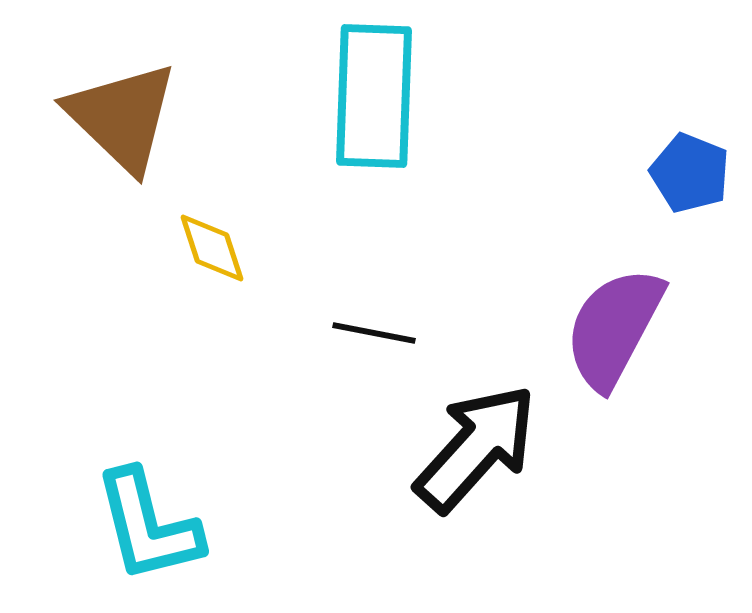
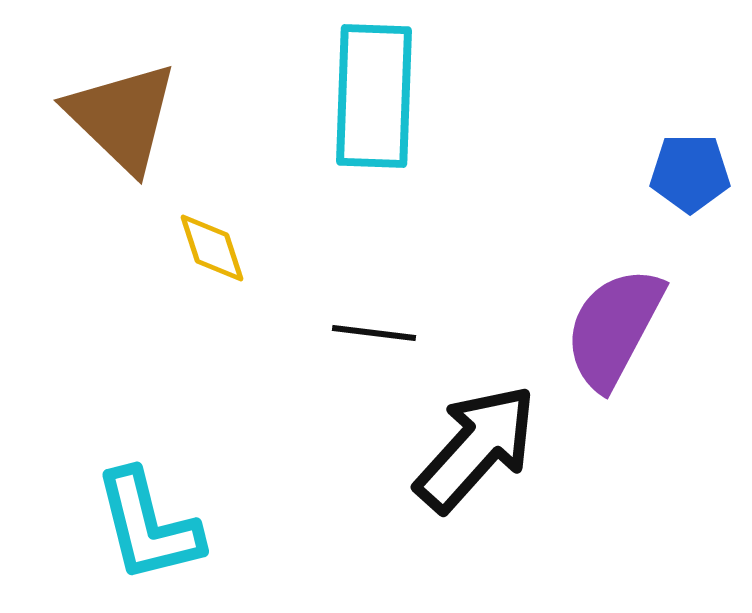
blue pentagon: rotated 22 degrees counterclockwise
black line: rotated 4 degrees counterclockwise
